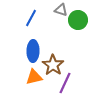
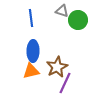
gray triangle: moved 1 px right, 1 px down
blue line: rotated 36 degrees counterclockwise
brown star: moved 4 px right, 2 px down; rotated 10 degrees clockwise
orange triangle: moved 3 px left, 6 px up
